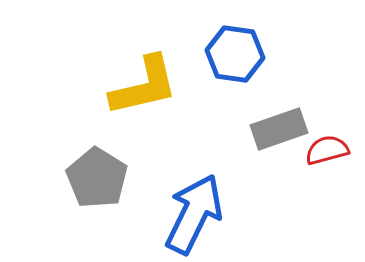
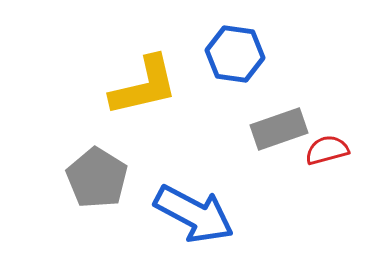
blue arrow: rotated 92 degrees clockwise
